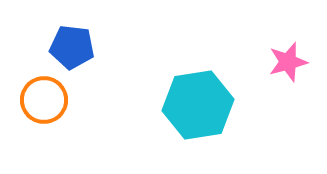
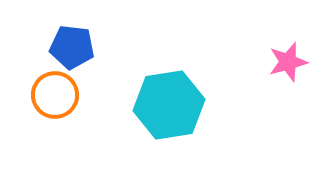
orange circle: moved 11 px right, 5 px up
cyan hexagon: moved 29 px left
